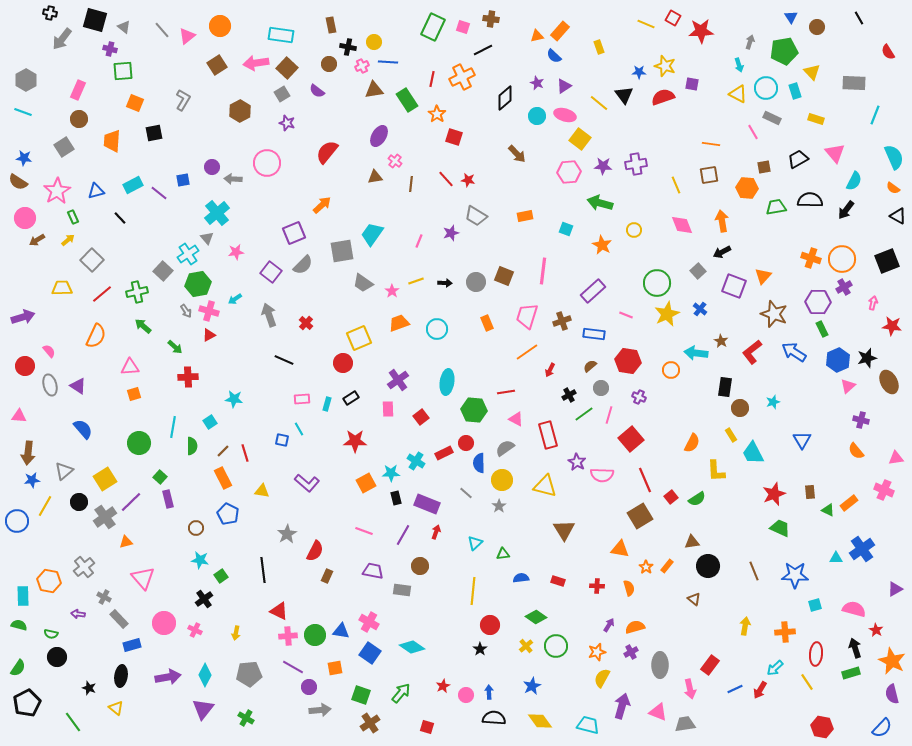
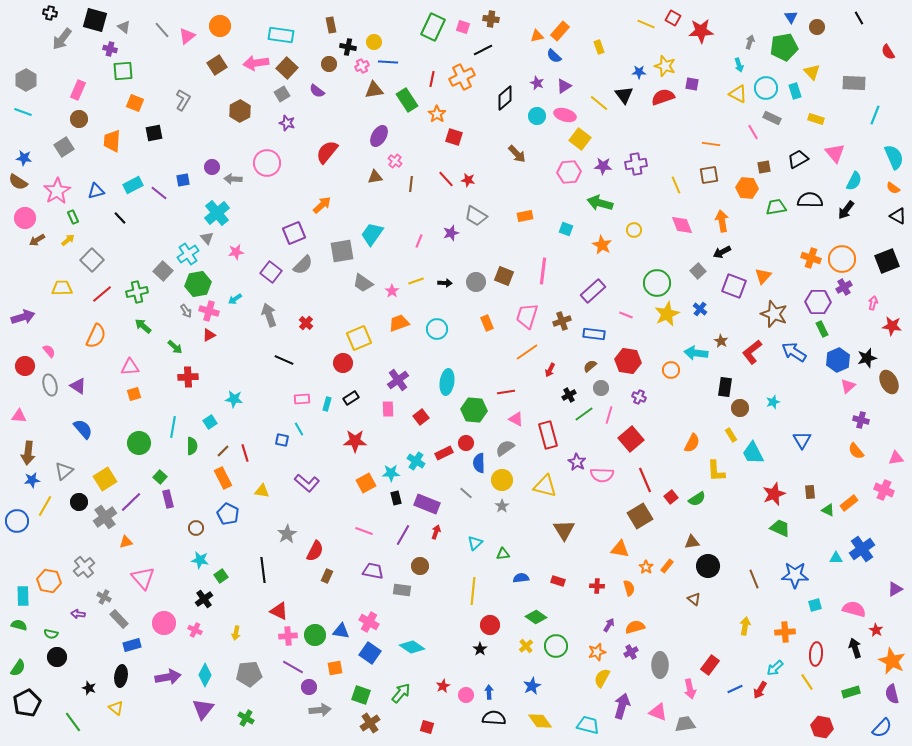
green pentagon at (784, 51): moved 4 px up
gray star at (499, 506): moved 3 px right
brown line at (754, 571): moved 8 px down
green rectangle at (851, 673): moved 19 px down
